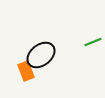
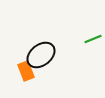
green line: moved 3 px up
